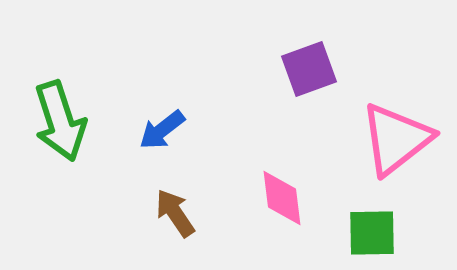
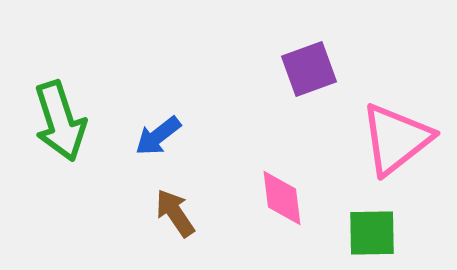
blue arrow: moved 4 px left, 6 px down
